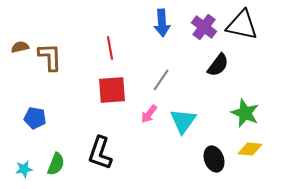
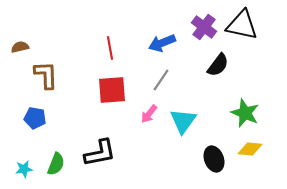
blue arrow: moved 20 px down; rotated 72 degrees clockwise
brown L-shape: moved 4 px left, 18 px down
black L-shape: rotated 120 degrees counterclockwise
